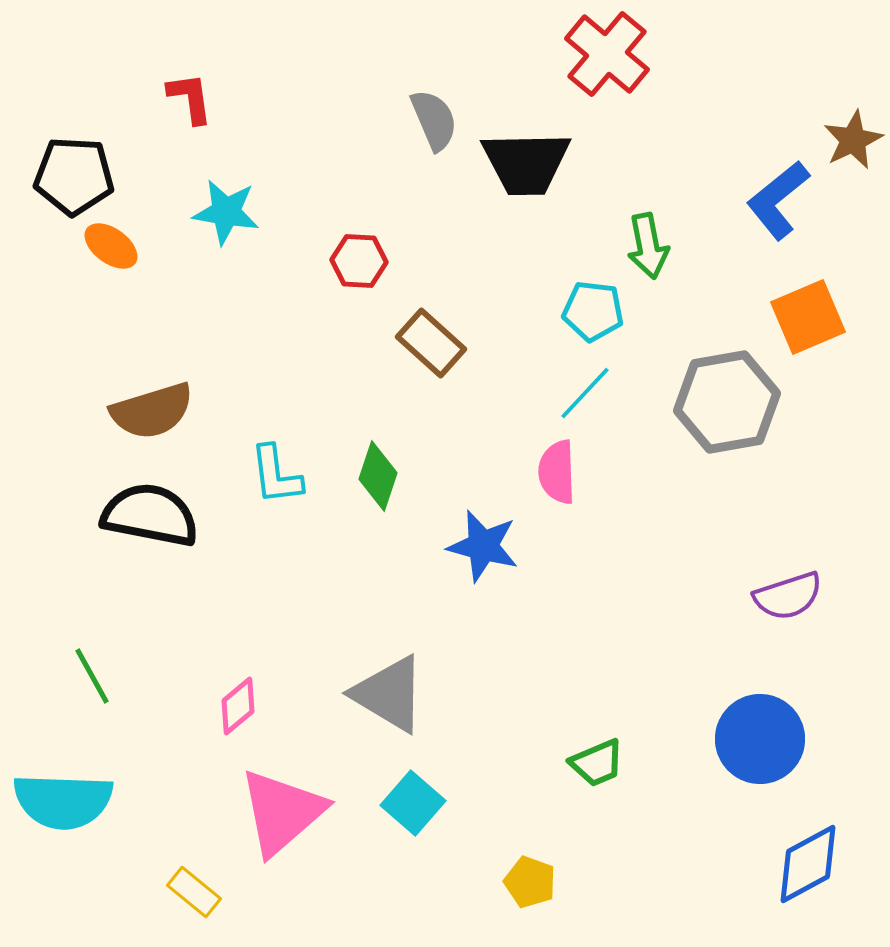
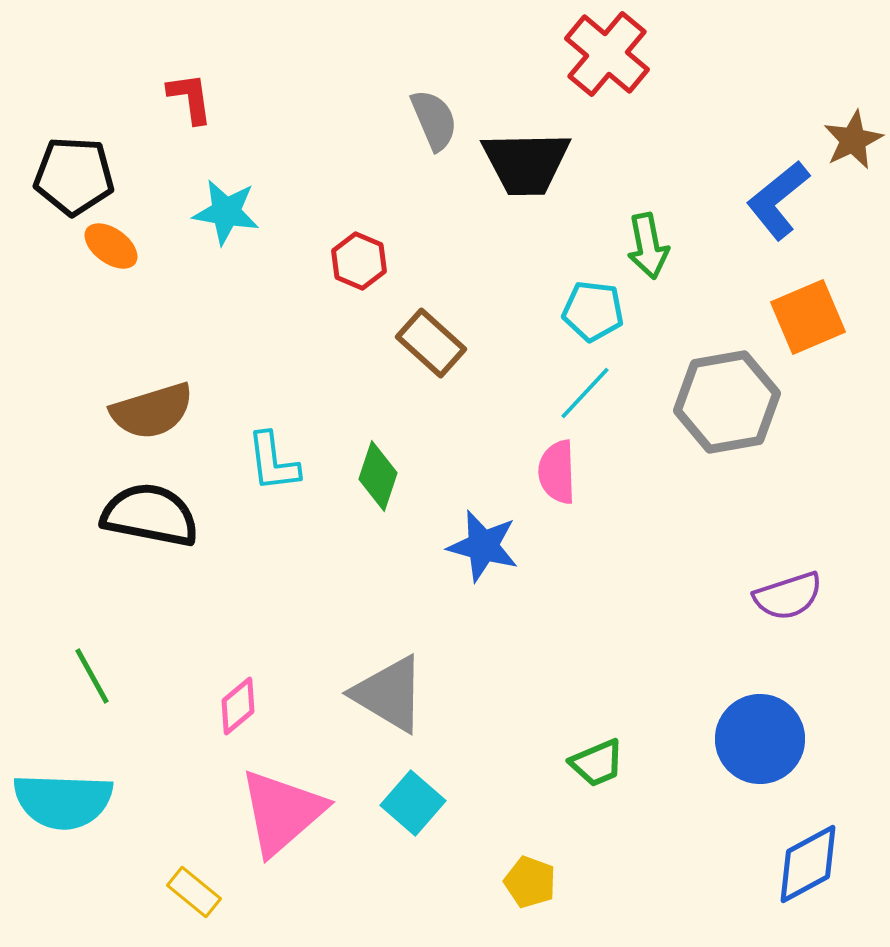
red hexagon: rotated 20 degrees clockwise
cyan L-shape: moved 3 px left, 13 px up
